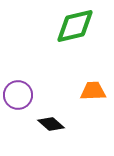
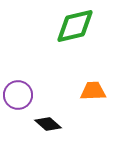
black diamond: moved 3 px left
